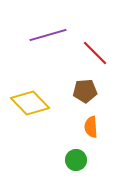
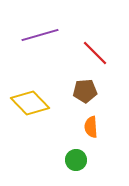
purple line: moved 8 px left
